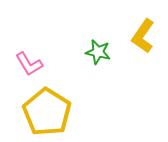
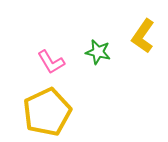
pink L-shape: moved 22 px right, 2 px up
yellow pentagon: rotated 15 degrees clockwise
